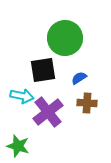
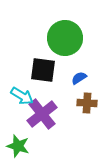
black square: rotated 16 degrees clockwise
cyan arrow: rotated 20 degrees clockwise
purple cross: moved 6 px left, 2 px down
